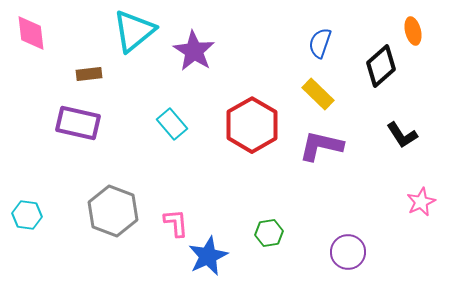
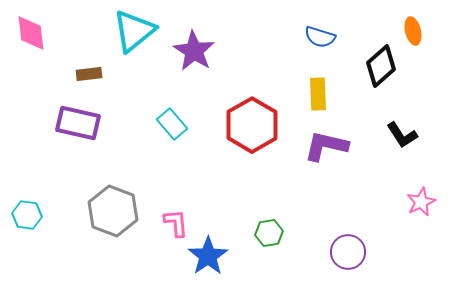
blue semicircle: moved 6 px up; rotated 92 degrees counterclockwise
yellow rectangle: rotated 44 degrees clockwise
purple L-shape: moved 5 px right
blue star: rotated 9 degrees counterclockwise
